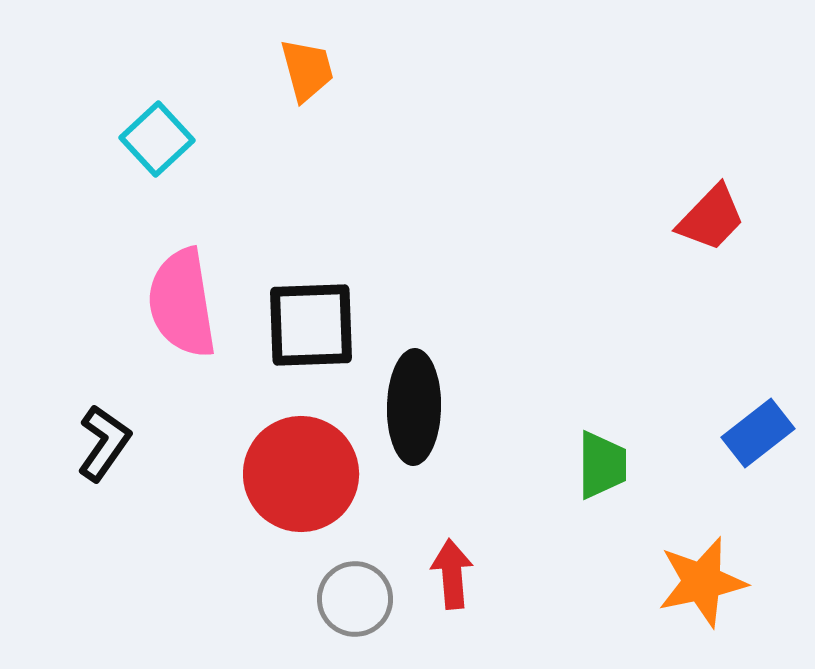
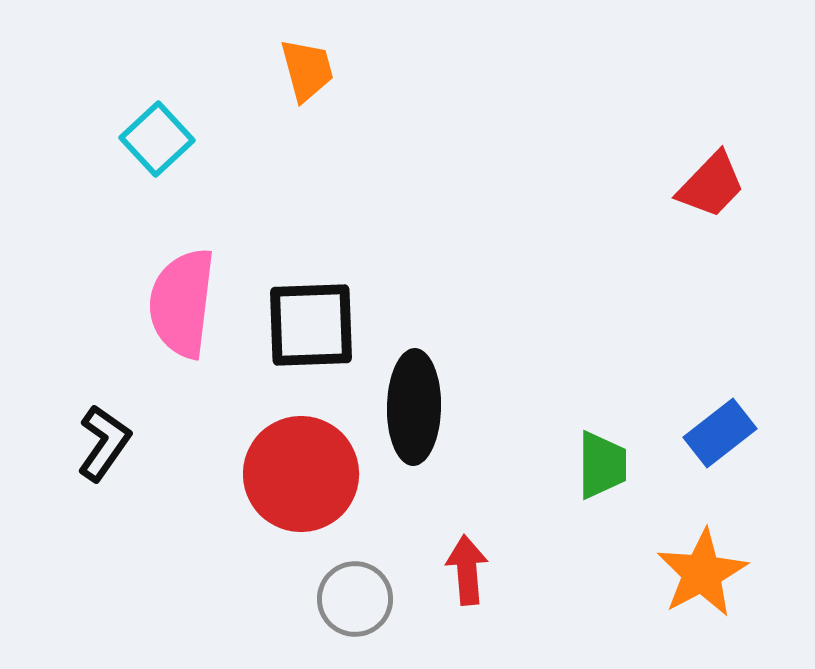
red trapezoid: moved 33 px up
pink semicircle: rotated 16 degrees clockwise
blue rectangle: moved 38 px left
red arrow: moved 15 px right, 4 px up
orange star: moved 9 px up; rotated 16 degrees counterclockwise
